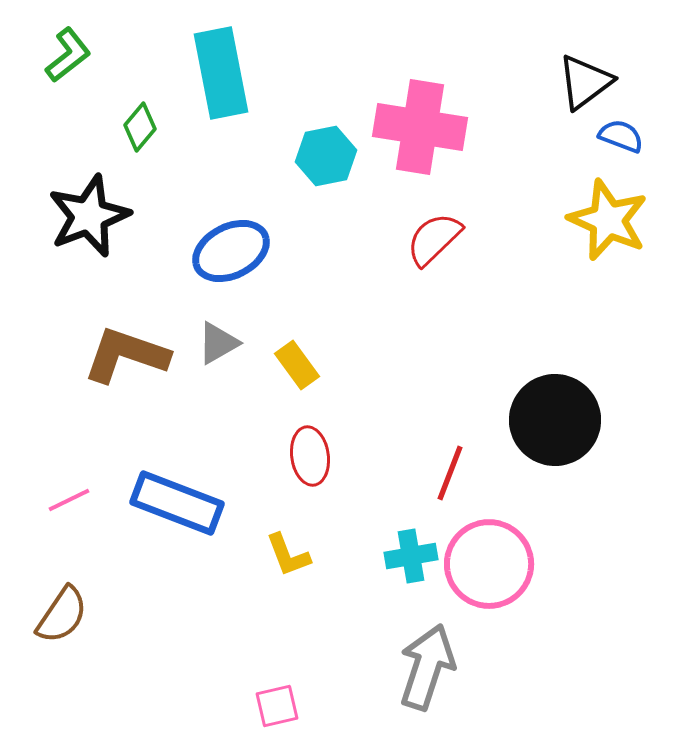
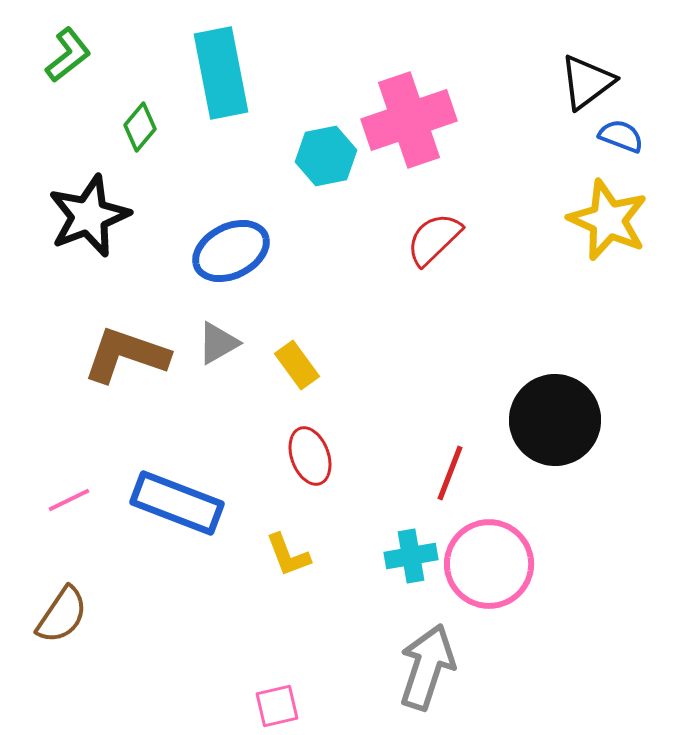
black triangle: moved 2 px right
pink cross: moved 11 px left, 7 px up; rotated 28 degrees counterclockwise
red ellipse: rotated 12 degrees counterclockwise
